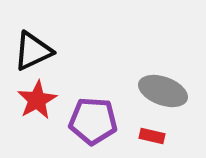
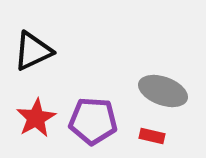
red star: moved 1 px left, 18 px down
